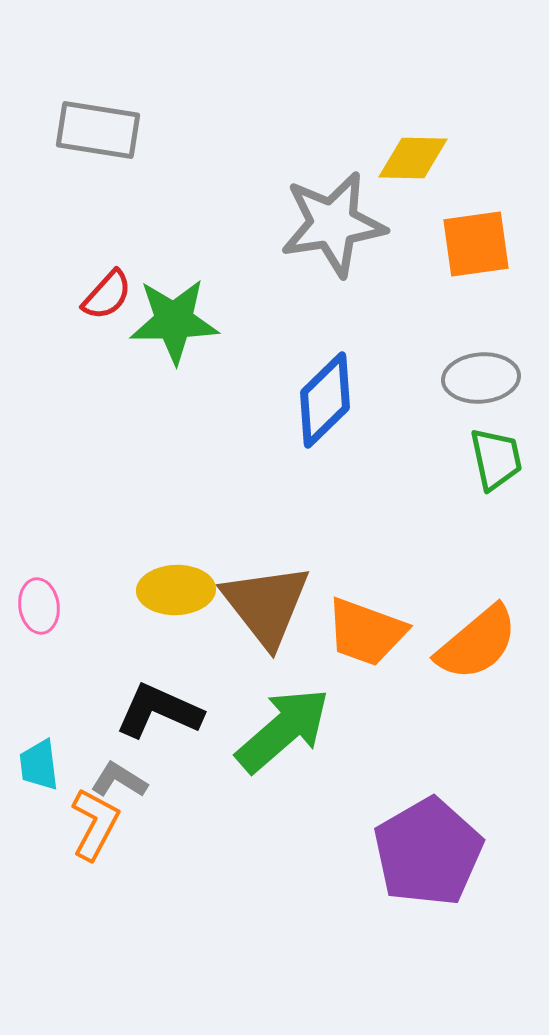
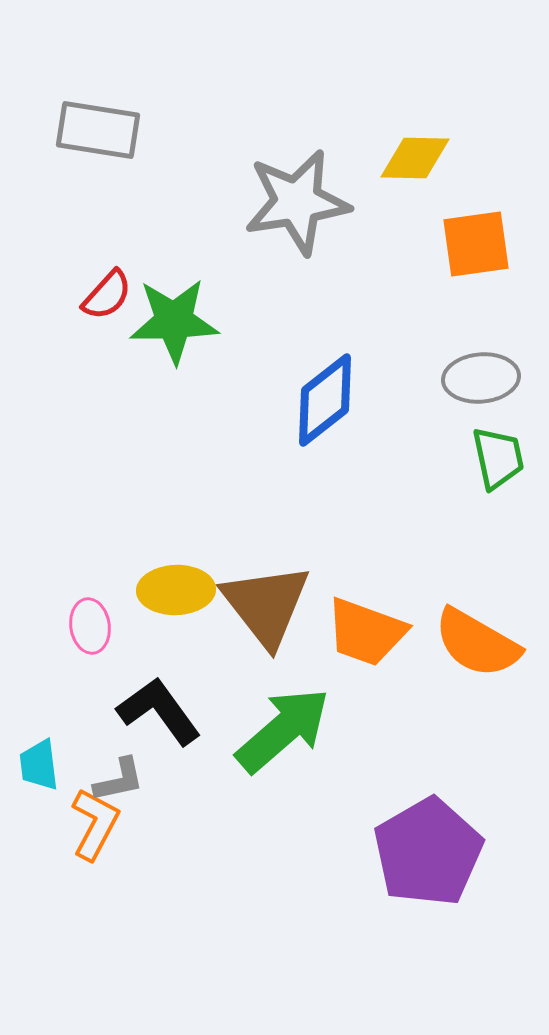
yellow diamond: moved 2 px right
gray star: moved 36 px left, 22 px up
blue diamond: rotated 6 degrees clockwise
green trapezoid: moved 2 px right, 1 px up
pink ellipse: moved 51 px right, 20 px down
orange semicircle: rotated 70 degrees clockwise
black L-shape: rotated 30 degrees clockwise
gray L-shape: rotated 136 degrees clockwise
